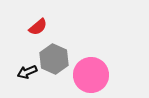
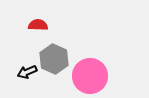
red semicircle: moved 2 px up; rotated 138 degrees counterclockwise
pink circle: moved 1 px left, 1 px down
